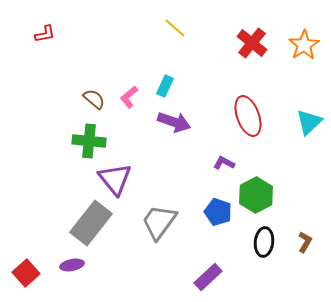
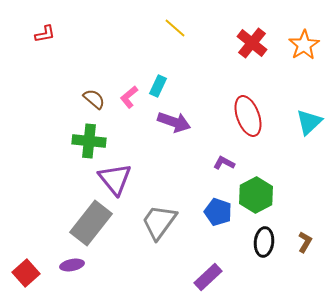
cyan rectangle: moved 7 px left
